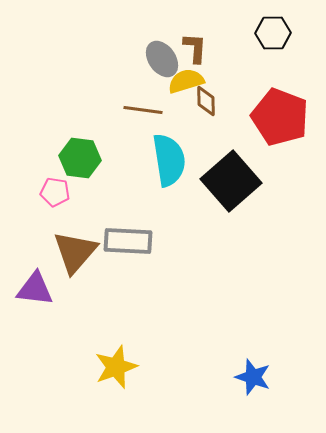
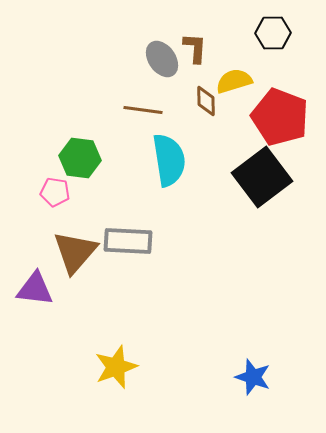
yellow semicircle: moved 48 px right
black square: moved 31 px right, 4 px up; rotated 4 degrees clockwise
